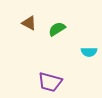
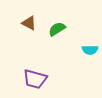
cyan semicircle: moved 1 px right, 2 px up
purple trapezoid: moved 15 px left, 3 px up
